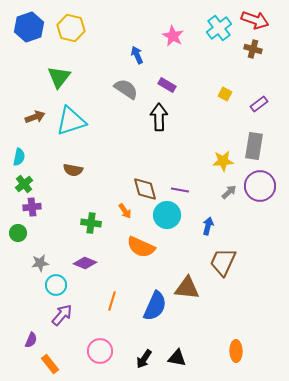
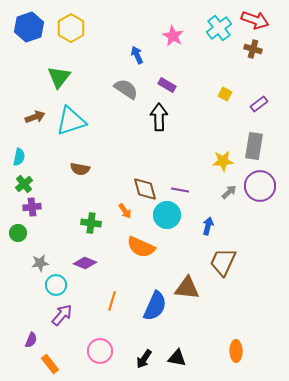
yellow hexagon at (71, 28): rotated 16 degrees clockwise
brown semicircle at (73, 170): moved 7 px right, 1 px up
